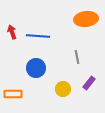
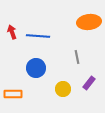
orange ellipse: moved 3 px right, 3 px down
